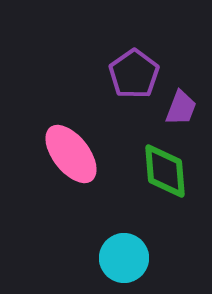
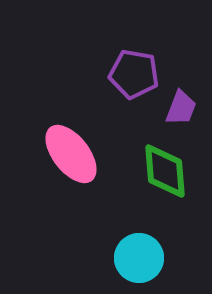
purple pentagon: rotated 27 degrees counterclockwise
cyan circle: moved 15 px right
